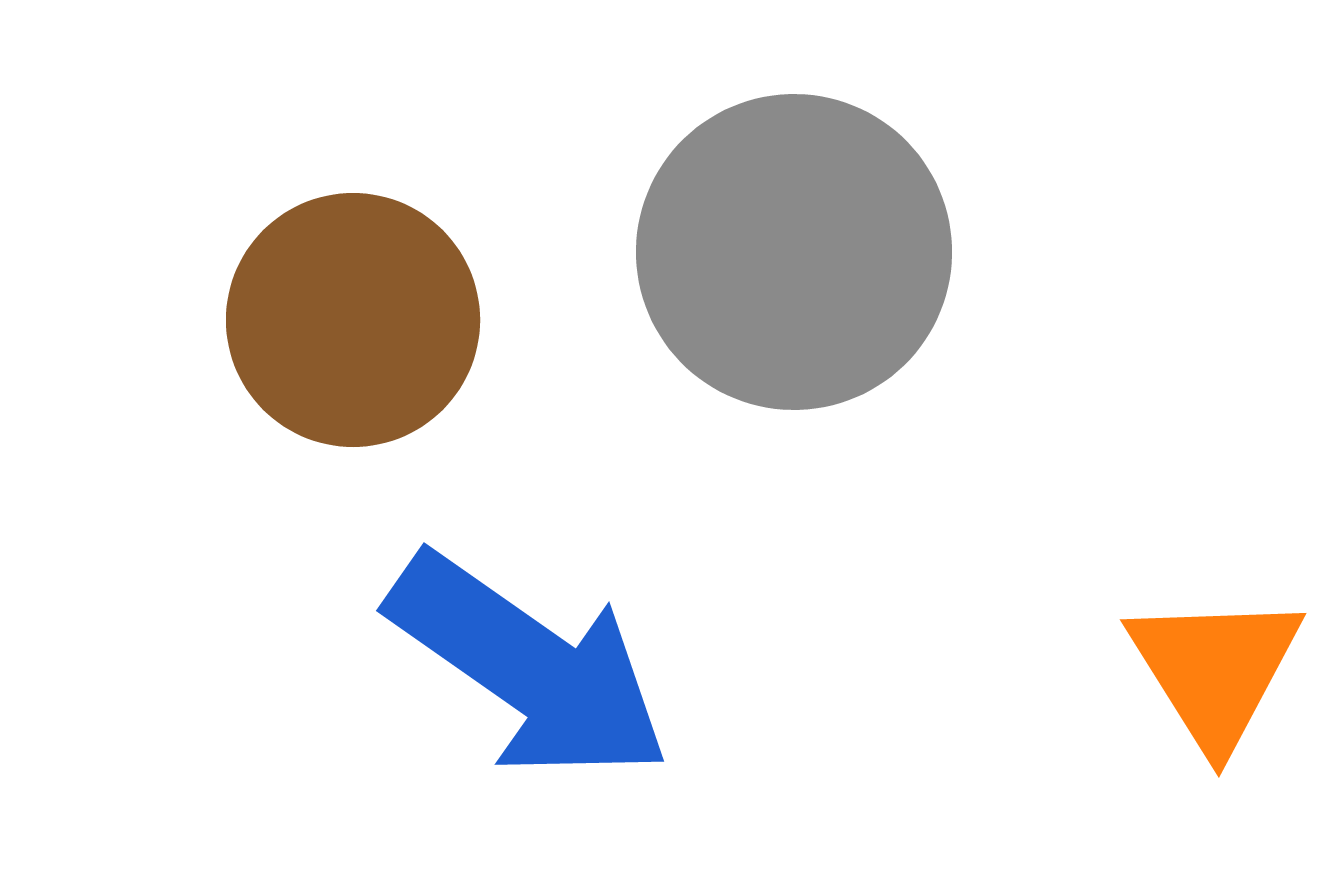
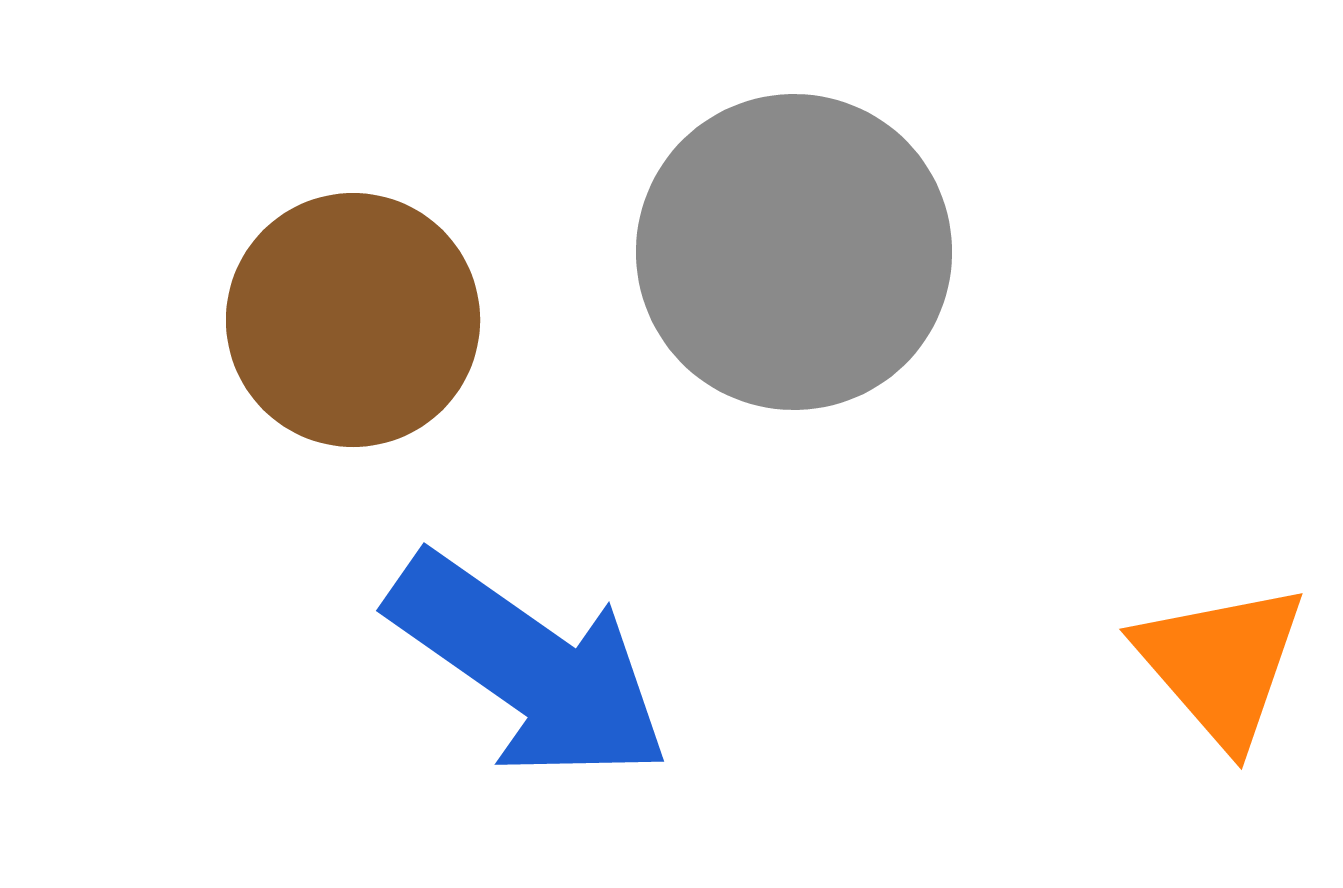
orange triangle: moved 6 px right, 6 px up; rotated 9 degrees counterclockwise
